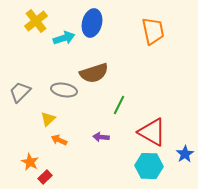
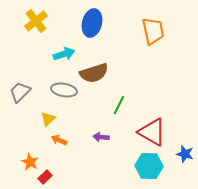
cyan arrow: moved 16 px down
blue star: rotated 24 degrees counterclockwise
